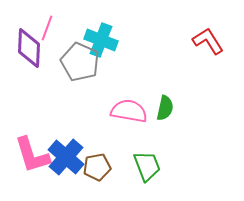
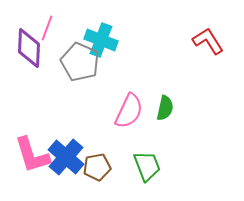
pink semicircle: rotated 105 degrees clockwise
